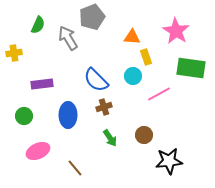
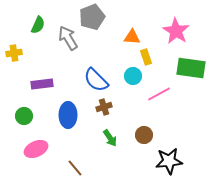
pink ellipse: moved 2 px left, 2 px up
